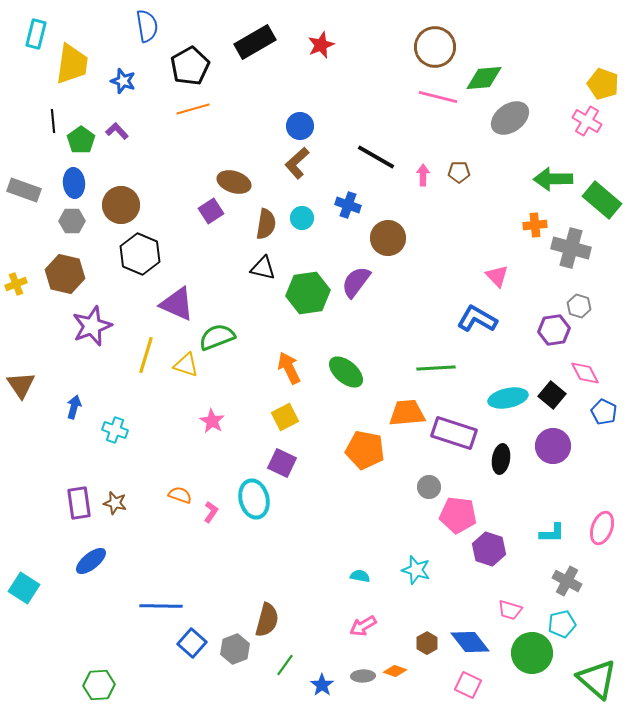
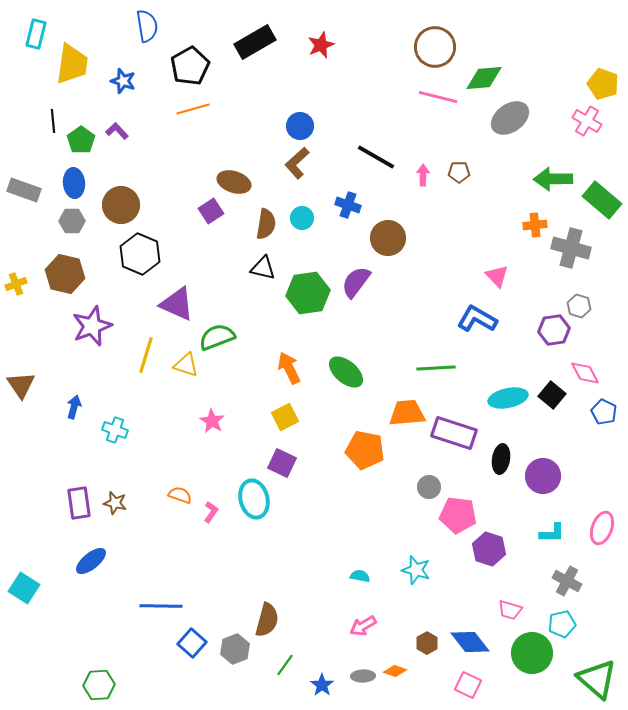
purple circle at (553, 446): moved 10 px left, 30 px down
